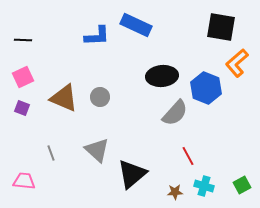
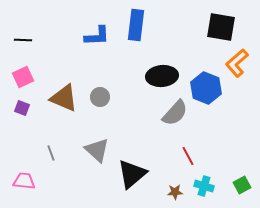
blue rectangle: rotated 72 degrees clockwise
